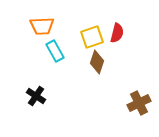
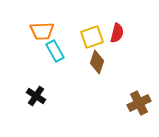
orange trapezoid: moved 5 px down
